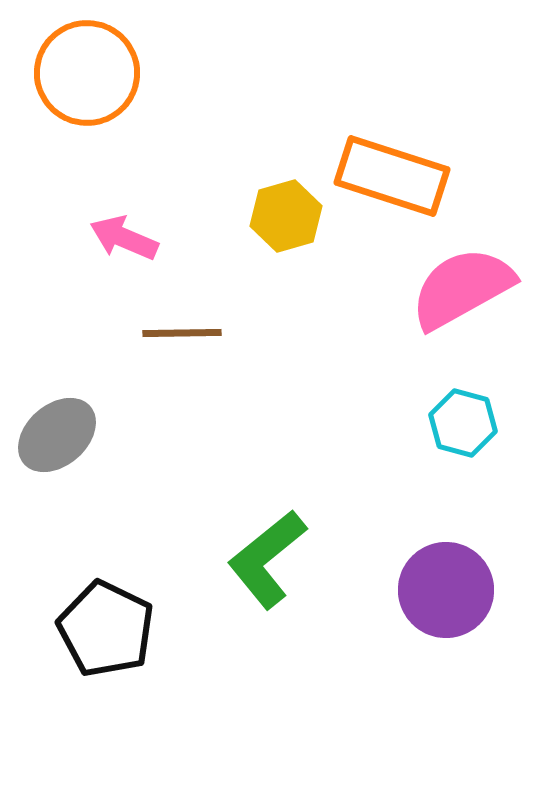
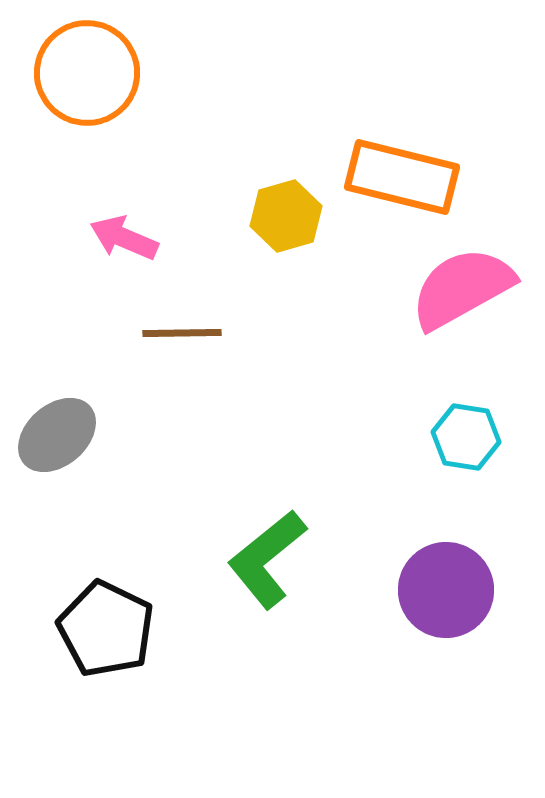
orange rectangle: moved 10 px right, 1 px down; rotated 4 degrees counterclockwise
cyan hexagon: moved 3 px right, 14 px down; rotated 6 degrees counterclockwise
